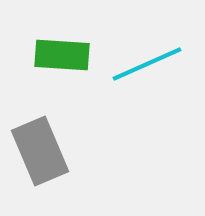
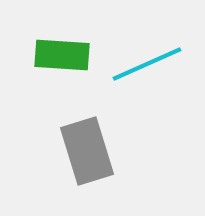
gray rectangle: moved 47 px right; rotated 6 degrees clockwise
